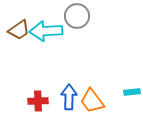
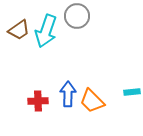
cyan arrow: rotated 68 degrees counterclockwise
blue arrow: moved 1 px left, 3 px up
orange trapezoid: rotated 8 degrees counterclockwise
